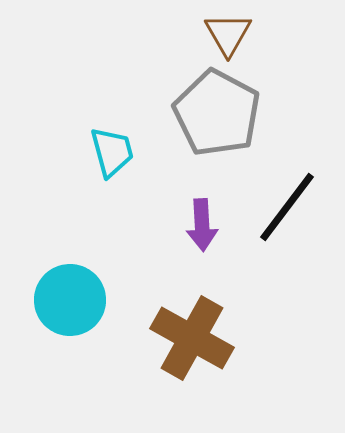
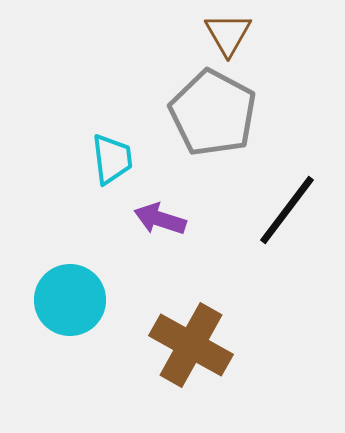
gray pentagon: moved 4 px left
cyan trapezoid: moved 7 px down; rotated 8 degrees clockwise
black line: moved 3 px down
purple arrow: moved 42 px left, 6 px up; rotated 111 degrees clockwise
brown cross: moved 1 px left, 7 px down
